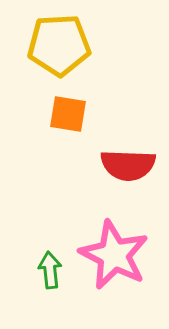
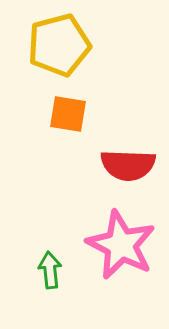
yellow pentagon: rotated 12 degrees counterclockwise
pink star: moved 7 px right, 10 px up
